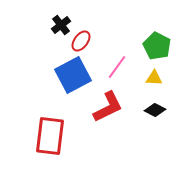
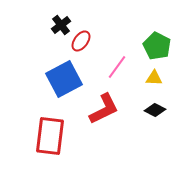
blue square: moved 9 px left, 4 px down
red L-shape: moved 4 px left, 2 px down
